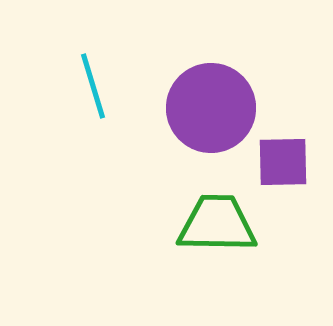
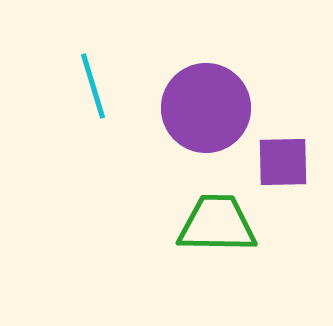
purple circle: moved 5 px left
